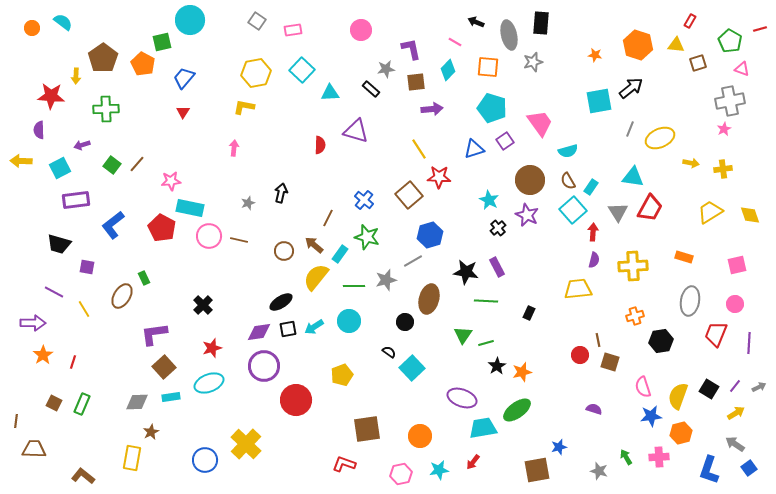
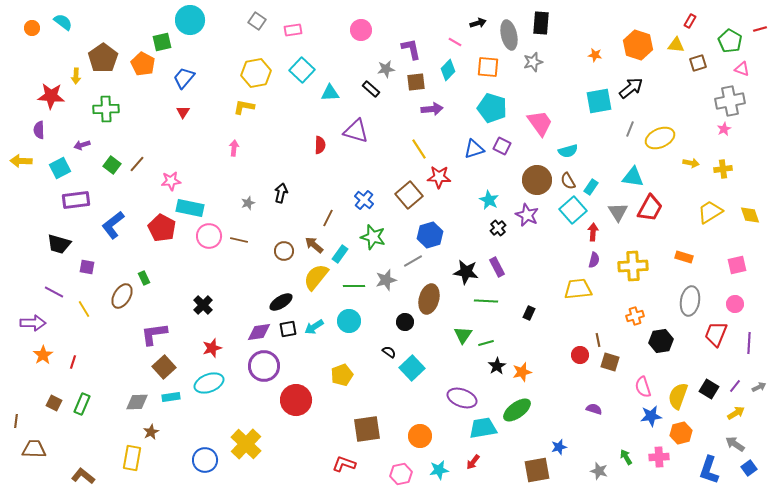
black arrow at (476, 22): moved 2 px right, 1 px down; rotated 140 degrees clockwise
purple square at (505, 141): moved 3 px left, 5 px down; rotated 30 degrees counterclockwise
brown circle at (530, 180): moved 7 px right
green star at (367, 237): moved 6 px right
